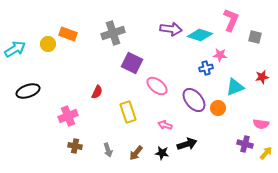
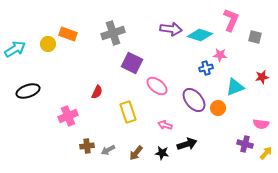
brown cross: moved 12 px right; rotated 16 degrees counterclockwise
gray arrow: rotated 80 degrees clockwise
